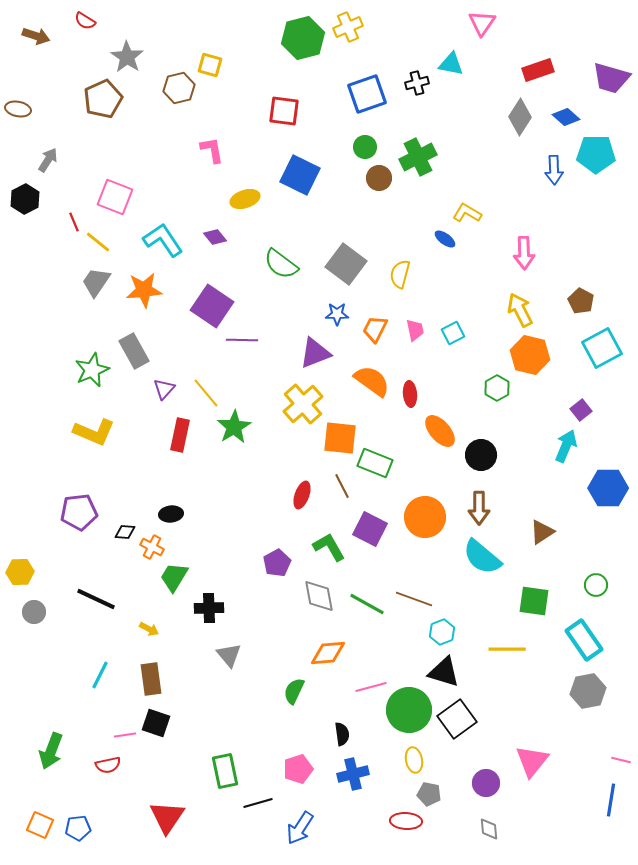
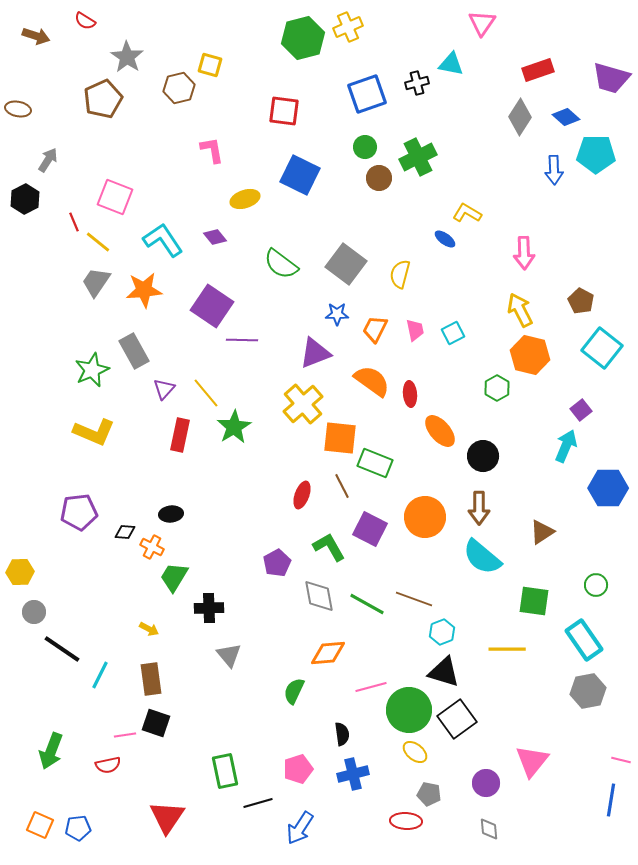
cyan square at (602, 348): rotated 24 degrees counterclockwise
black circle at (481, 455): moved 2 px right, 1 px down
black line at (96, 599): moved 34 px left, 50 px down; rotated 9 degrees clockwise
yellow ellipse at (414, 760): moved 1 px right, 8 px up; rotated 40 degrees counterclockwise
